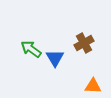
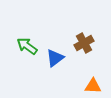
green arrow: moved 4 px left, 3 px up
blue triangle: rotated 24 degrees clockwise
